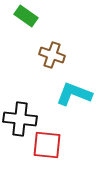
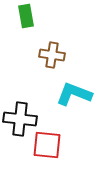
green rectangle: rotated 45 degrees clockwise
brown cross: rotated 10 degrees counterclockwise
